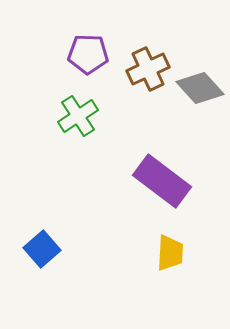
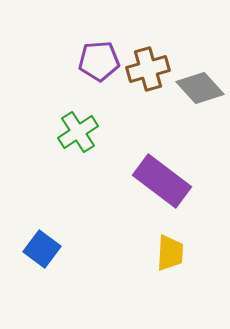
purple pentagon: moved 11 px right, 7 px down; rotated 6 degrees counterclockwise
brown cross: rotated 9 degrees clockwise
green cross: moved 16 px down
blue square: rotated 12 degrees counterclockwise
